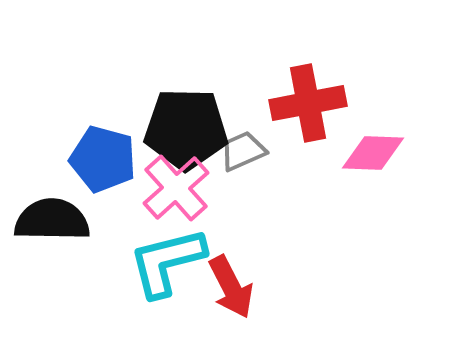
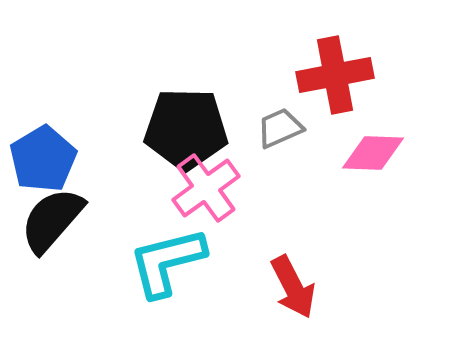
red cross: moved 27 px right, 28 px up
gray trapezoid: moved 37 px right, 23 px up
blue pentagon: moved 60 px left; rotated 26 degrees clockwise
pink cross: moved 30 px right; rotated 6 degrees clockwise
black semicircle: rotated 50 degrees counterclockwise
red arrow: moved 62 px right
